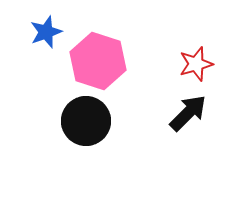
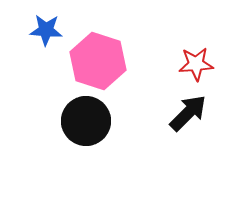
blue star: moved 2 px up; rotated 24 degrees clockwise
red star: rotated 12 degrees clockwise
